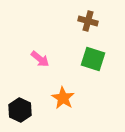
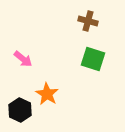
pink arrow: moved 17 px left
orange star: moved 16 px left, 4 px up
